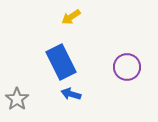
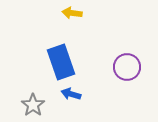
yellow arrow: moved 1 px right, 4 px up; rotated 42 degrees clockwise
blue rectangle: rotated 8 degrees clockwise
gray star: moved 16 px right, 6 px down
